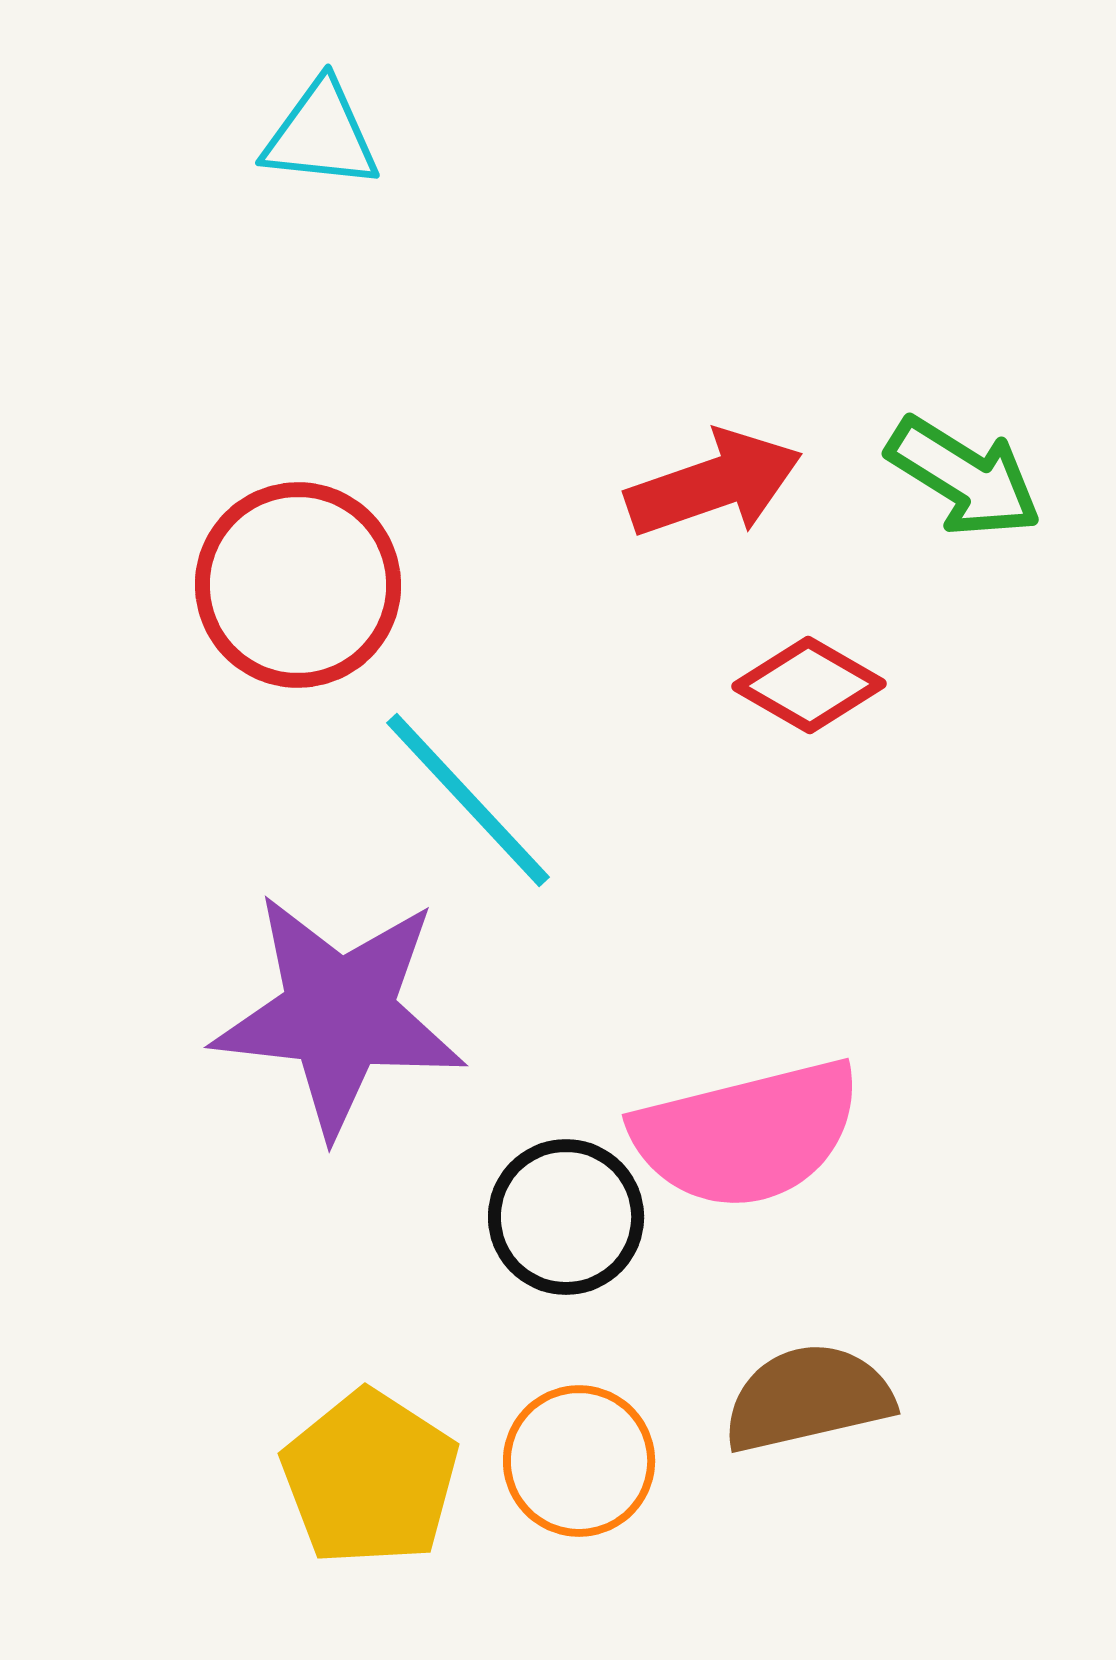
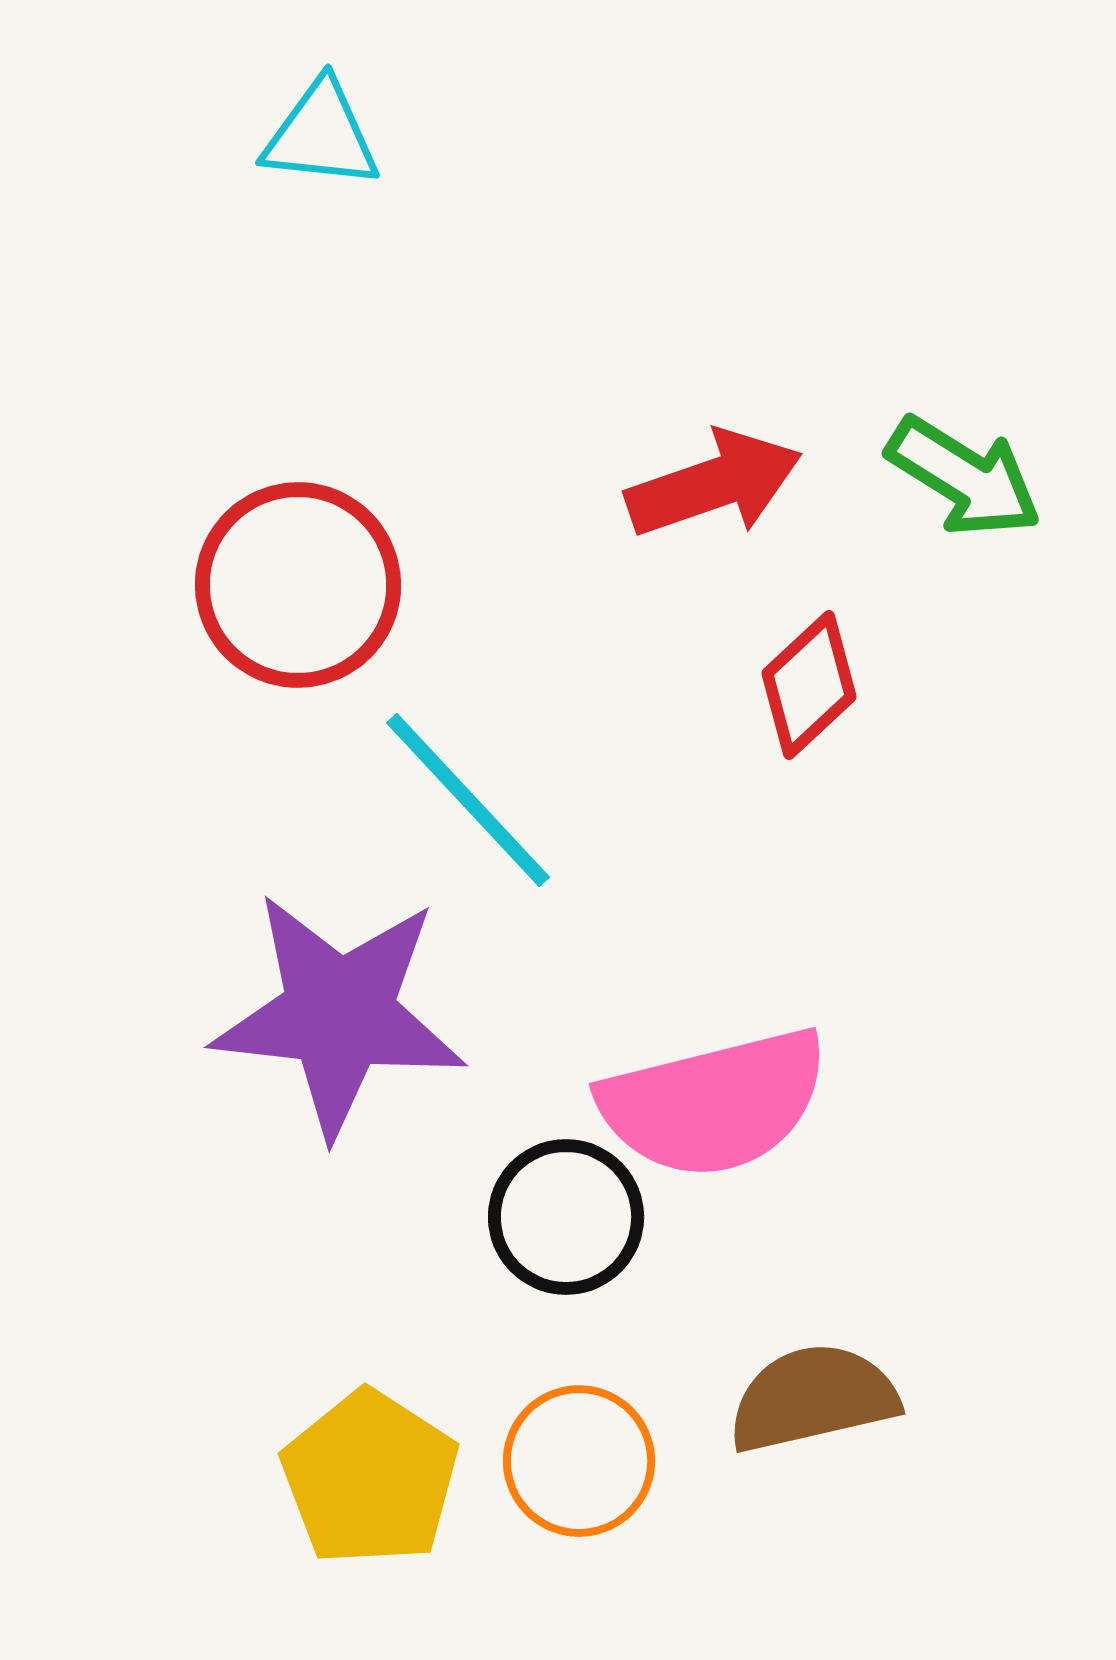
red diamond: rotated 73 degrees counterclockwise
pink semicircle: moved 33 px left, 31 px up
brown semicircle: moved 5 px right
